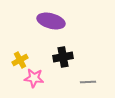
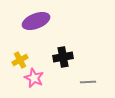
purple ellipse: moved 15 px left; rotated 36 degrees counterclockwise
pink star: rotated 18 degrees clockwise
